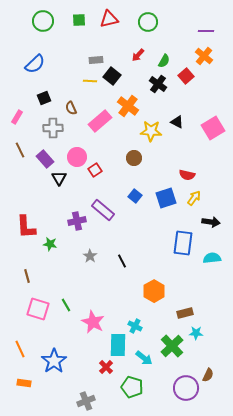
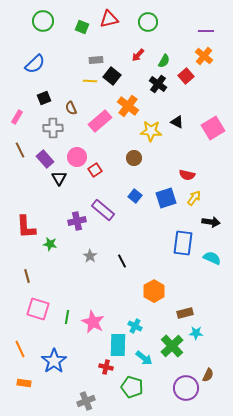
green square at (79, 20): moved 3 px right, 7 px down; rotated 24 degrees clockwise
cyan semicircle at (212, 258): rotated 30 degrees clockwise
green line at (66, 305): moved 1 px right, 12 px down; rotated 40 degrees clockwise
red cross at (106, 367): rotated 32 degrees counterclockwise
